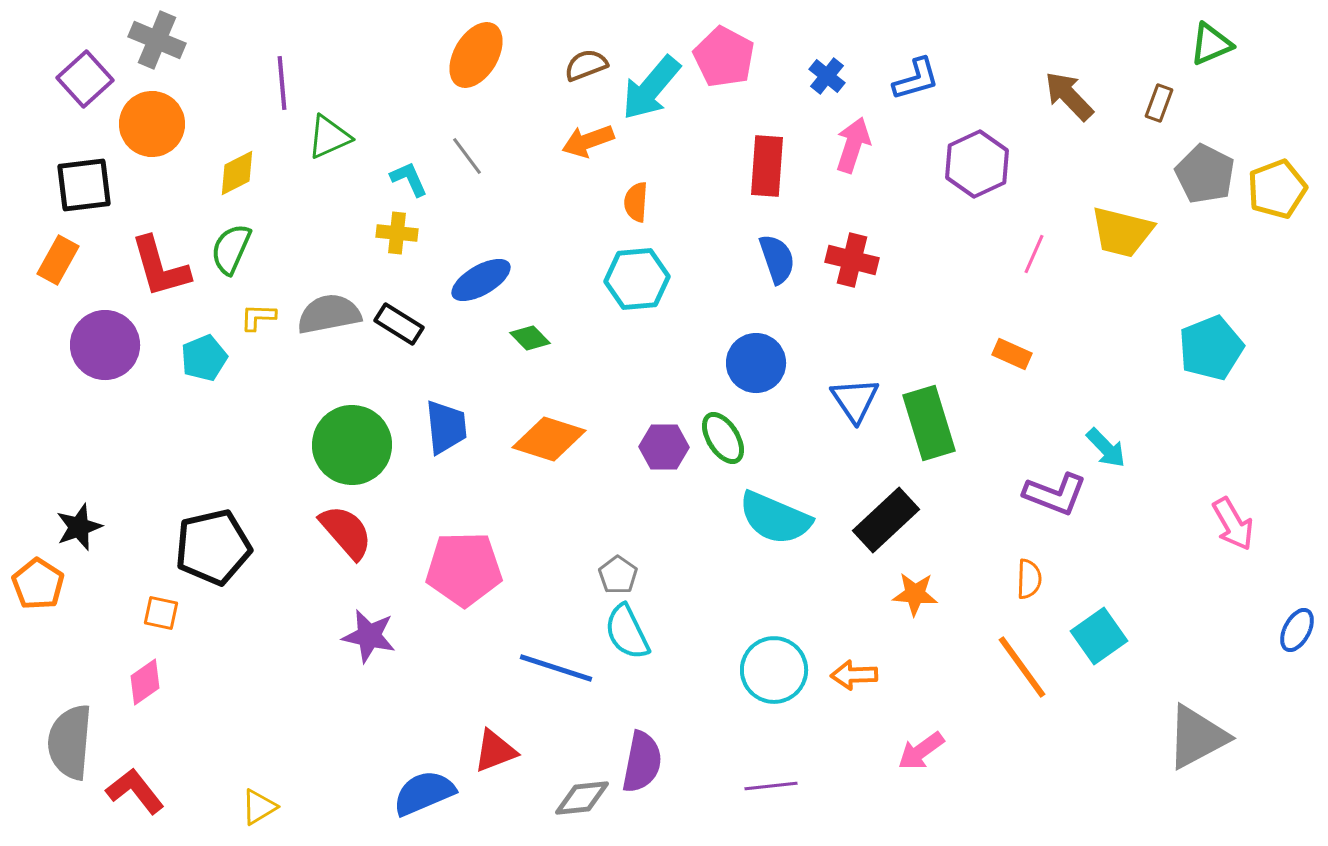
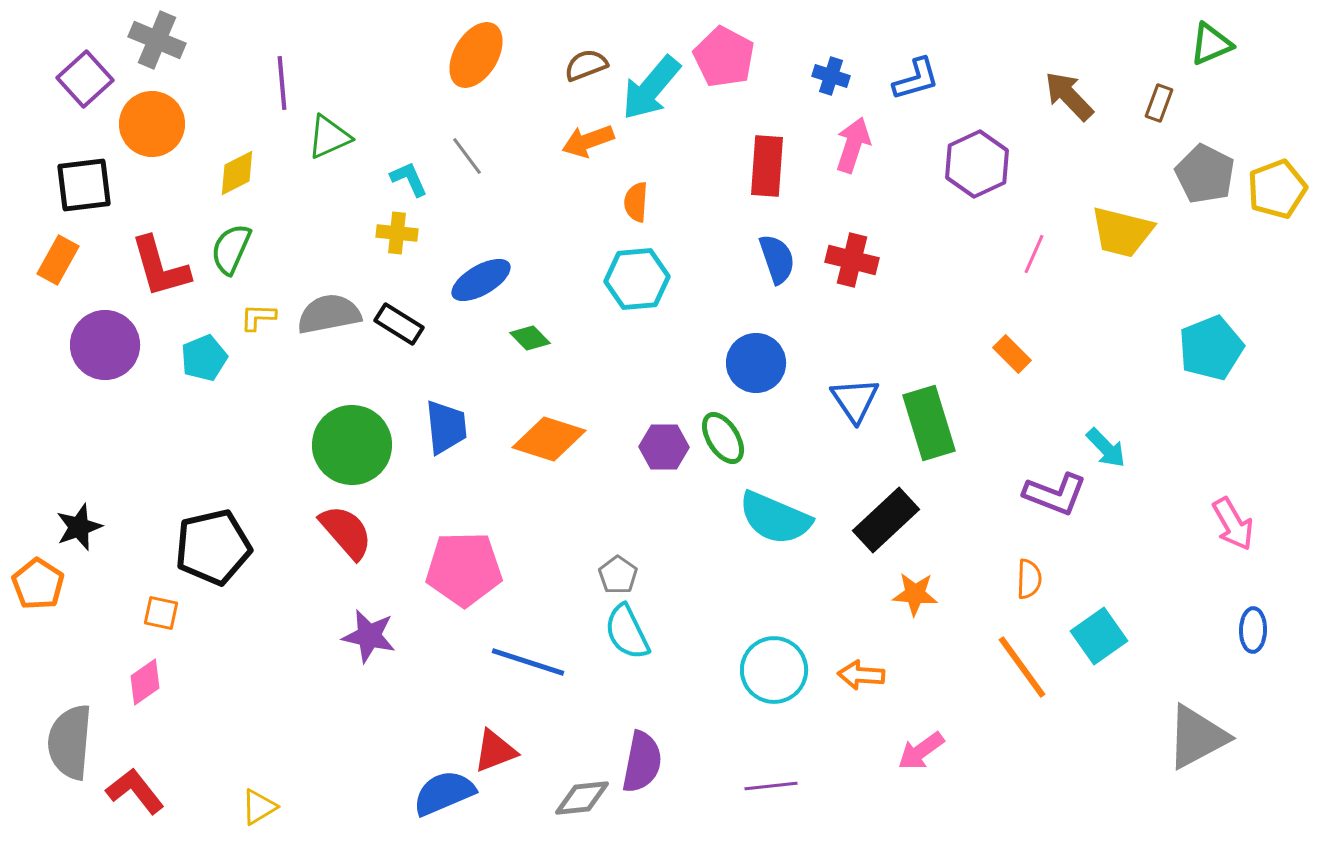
blue cross at (827, 76): moved 4 px right; rotated 21 degrees counterclockwise
orange rectangle at (1012, 354): rotated 21 degrees clockwise
blue ellipse at (1297, 630): moved 44 px left; rotated 27 degrees counterclockwise
blue line at (556, 668): moved 28 px left, 6 px up
orange arrow at (854, 675): moved 7 px right; rotated 6 degrees clockwise
blue semicircle at (424, 793): moved 20 px right
